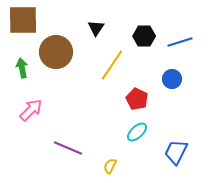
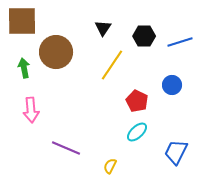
brown square: moved 1 px left, 1 px down
black triangle: moved 7 px right
green arrow: moved 2 px right
blue circle: moved 6 px down
red pentagon: moved 2 px down
pink arrow: rotated 130 degrees clockwise
purple line: moved 2 px left
